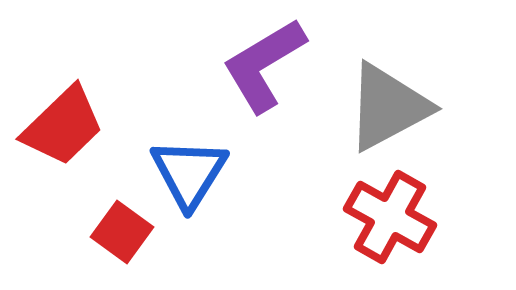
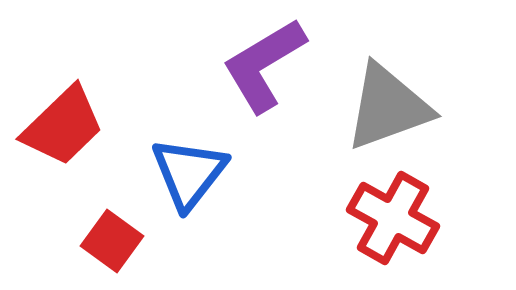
gray triangle: rotated 8 degrees clockwise
blue triangle: rotated 6 degrees clockwise
red cross: moved 3 px right, 1 px down
red square: moved 10 px left, 9 px down
